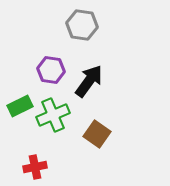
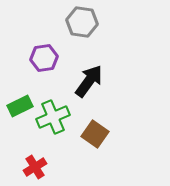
gray hexagon: moved 3 px up
purple hexagon: moved 7 px left, 12 px up; rotated 16 degrees counterclockwise
green cross: moved 2 px down
brown square: moved 2 px left
red cross: rotated 20 degrees counterclockwise
